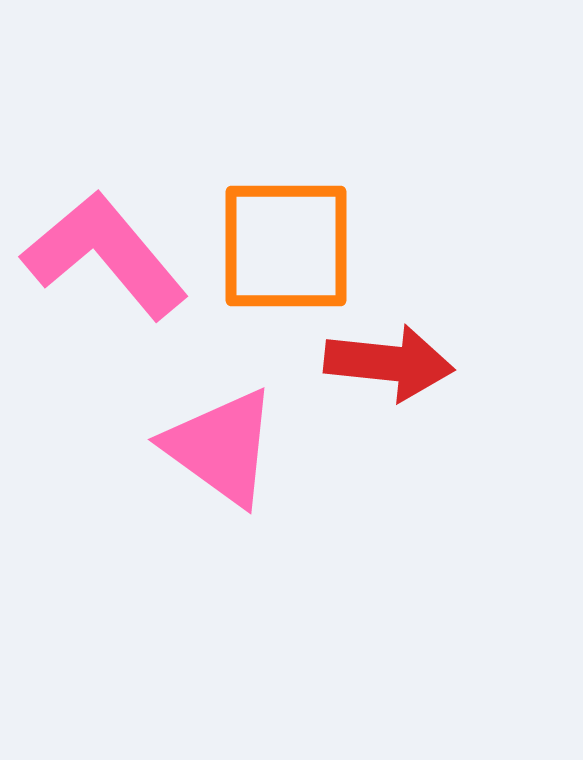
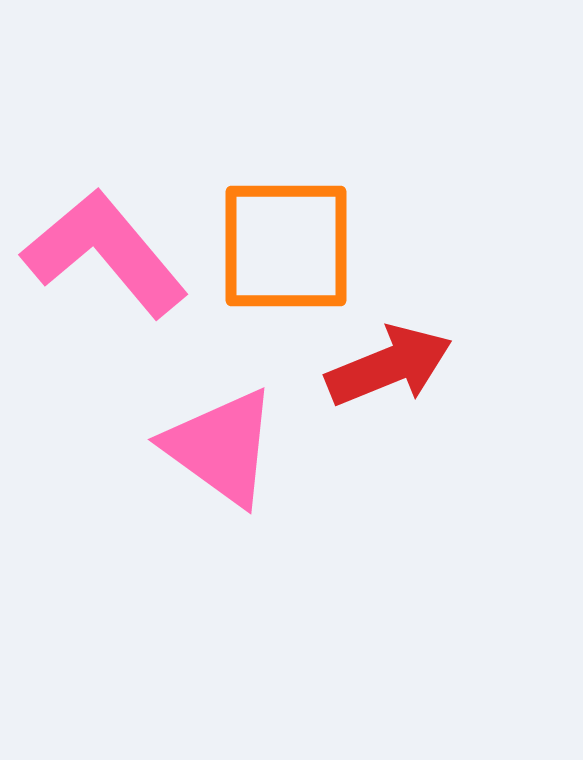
pink L-shape: moved 2 px up
red arrow: moved 3 px down; rotated 28 degrees counterclockwise
